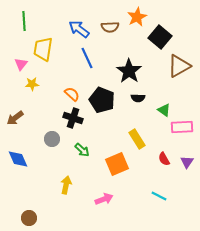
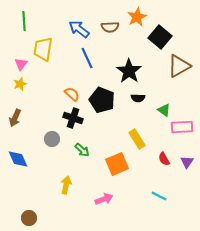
yellow star: moved 12 px left; rotated 16 degrees counterclockwise
brown arrow: rotated 30 degrees counterclockwise
